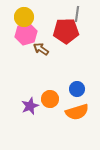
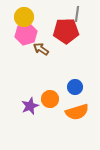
blue circle: moved 2 px left, 2 px up
